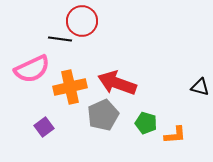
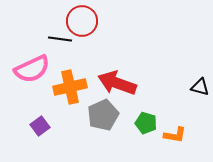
purple square: moved 4 px left, 1 px up
orange L-shape: rotated 15 degrees clockwise
